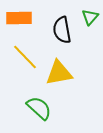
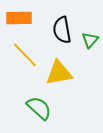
green triangle: moved 23 px down
yellow line: moved 2 px up
